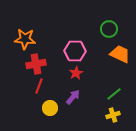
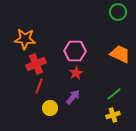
green circle: moved 9 px right, 17 px up
red cross: rotated 12 degrees counterclockwise
